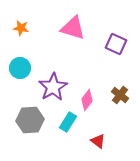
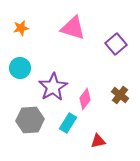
orange star: rotated 21 degrees counterclockwise
purple square: rotated 25 degrees clockwise
pink diamond: moved 2 px left, 1 px up
cyan rectangle: moved 1 px down
red triangle: rotated 49 degrees counterclockwise
